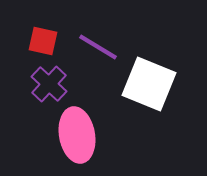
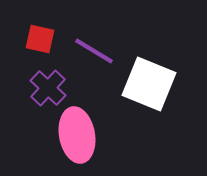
red square: moved 3 px left, 2 px up
purple line: moved 4 px left, 4 px down
purple cross: moved 1 px left, 4 px down
